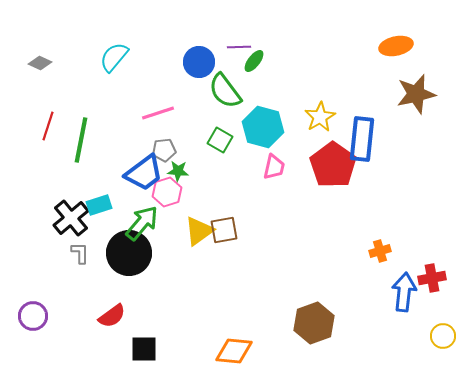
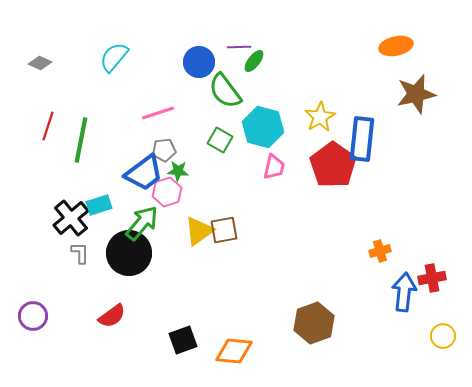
black square: moved 39 px right, 9 px up; rotated 20 degrees counterclockwise
